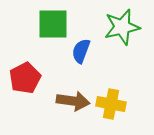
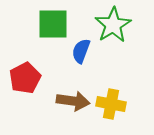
green star: moved 9 px left, 2 px up; rotated 18 degrees counterclockwise
